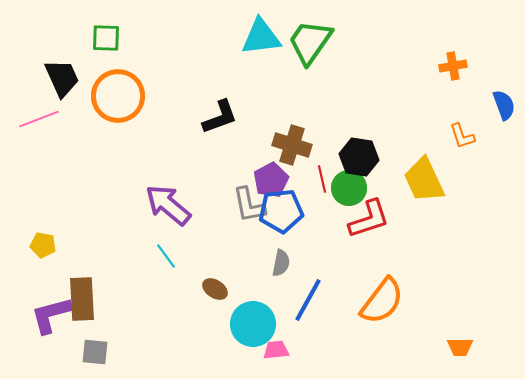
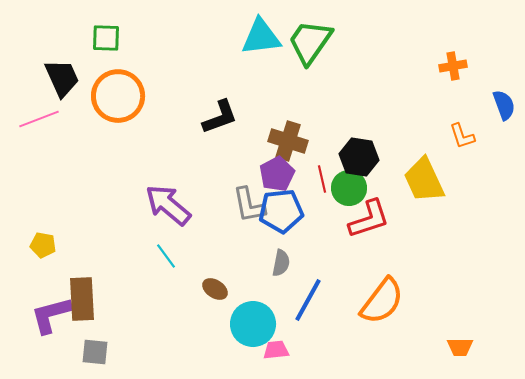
brown cross: moved 4 px left, 4 px up
purple pentagon: moved 6 px right, 6 px up
